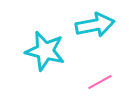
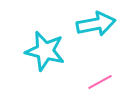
cyan arrow: moved 1 px right, 1 px up
